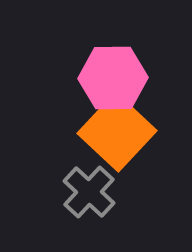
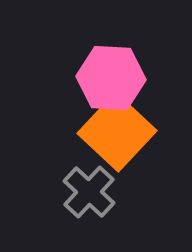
pink hexagon: moved 2 px left; rotated 4 degrees clockwise
